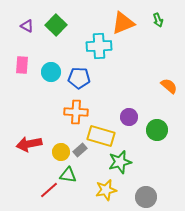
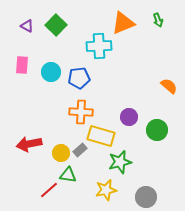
blue pentagon: rotated 10 degrees counterclockwise
orange cross: moved 5 px right
yellow circle: moved 1 px down
